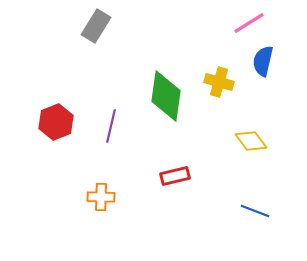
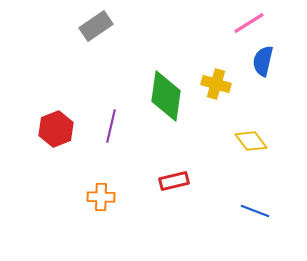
gray rectangle: rotated 24 degrees clockwise
yellow cross: moved 3 px left, 2 px down
red hexagon: moved 7 px down
red rectangle: moved 1 px left, 5 px down
